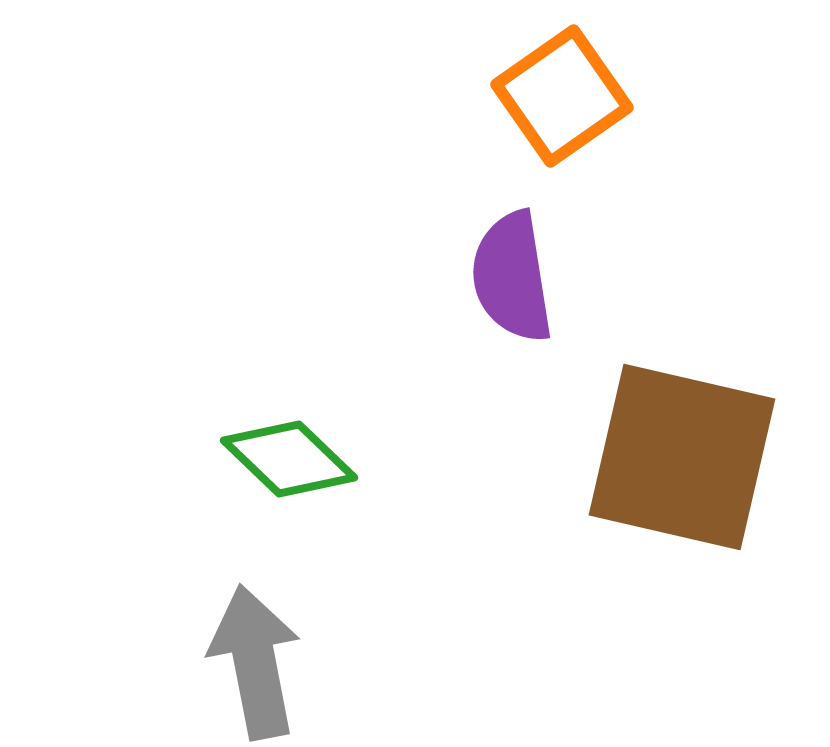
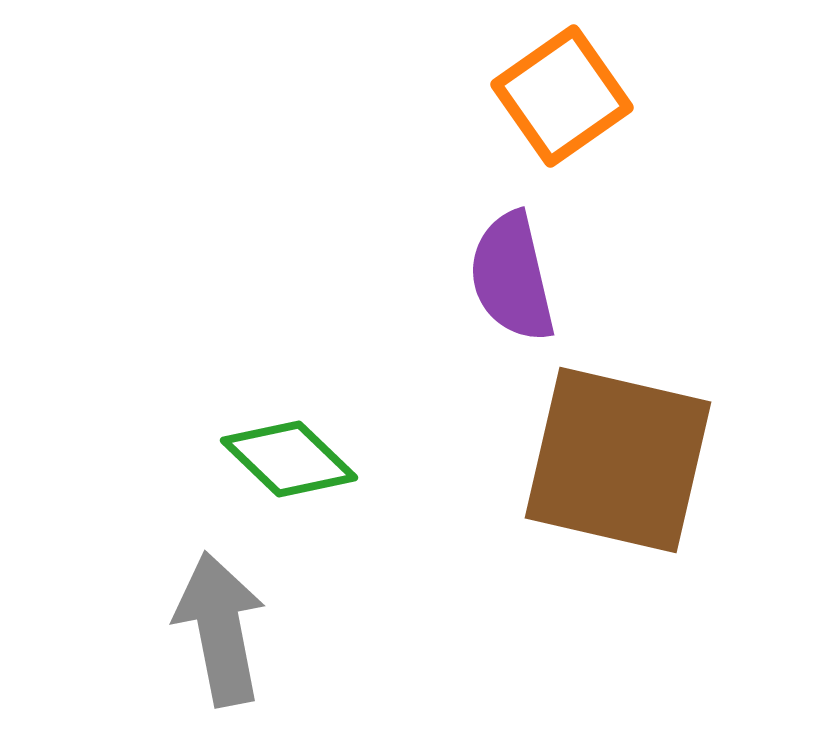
purple semicircle: rotated 4 degrees counterclockwise
brown square: moved 64 px left, 3 px down
gray arrow: moved 35 px left, 33 px up
